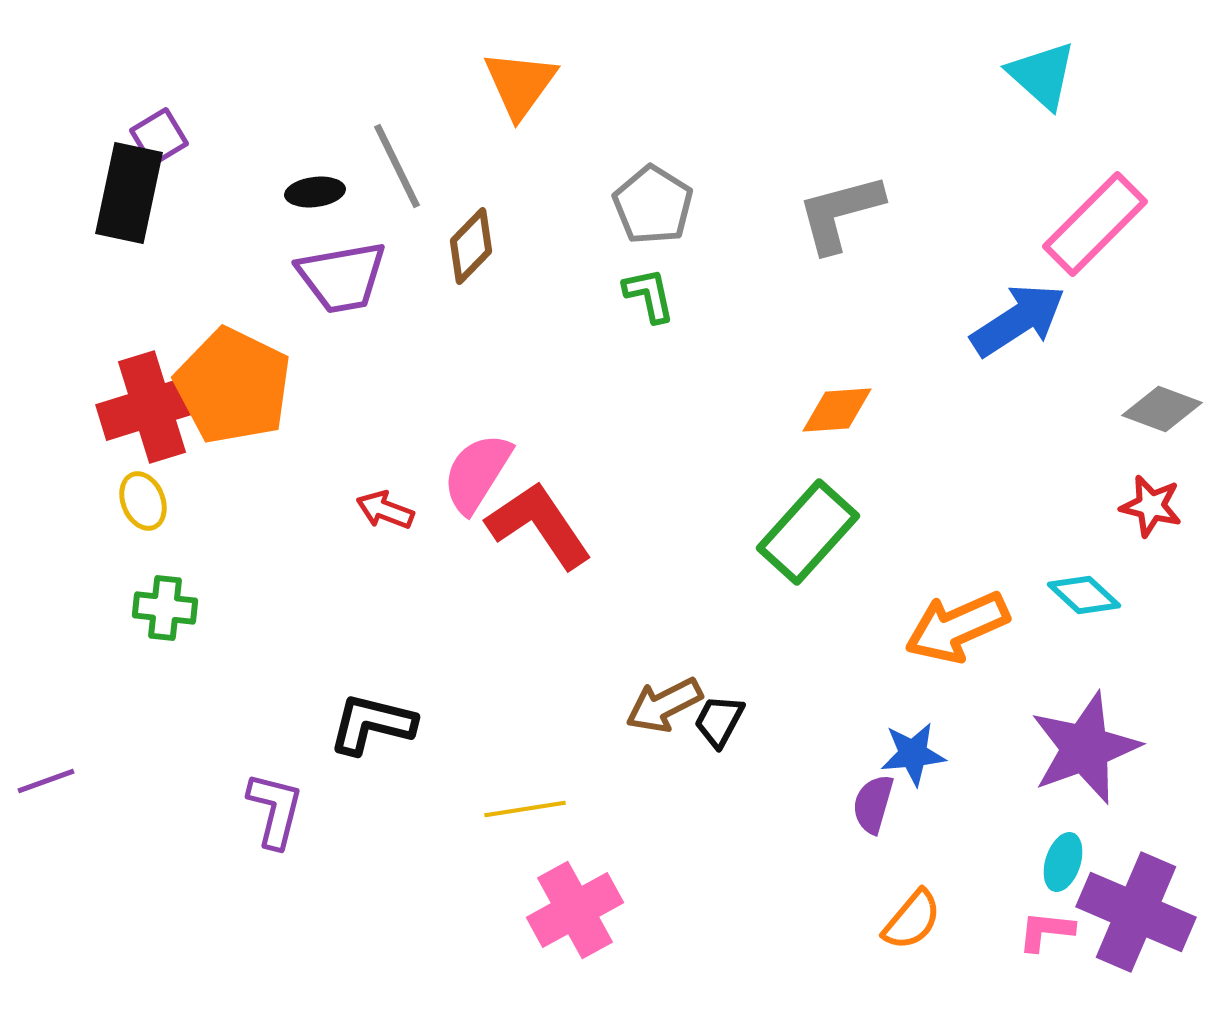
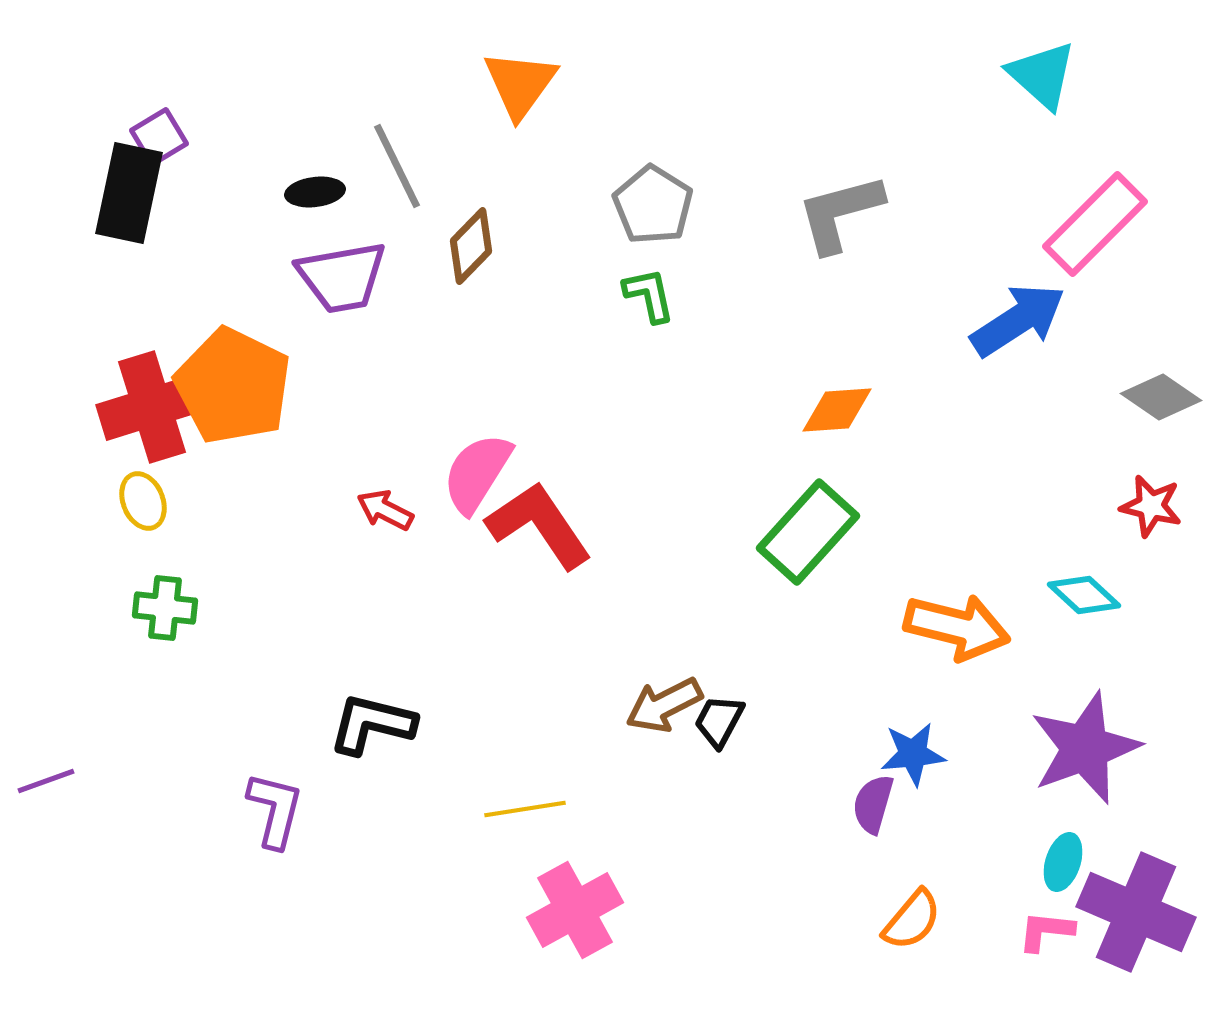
gray diamond: moved 1 px left, 12 px up; rotated 14 degrees clockwise
red arrow: rotated 6 degrees clockwise
orange arrow: rotated 142 degrees counterclockwise
